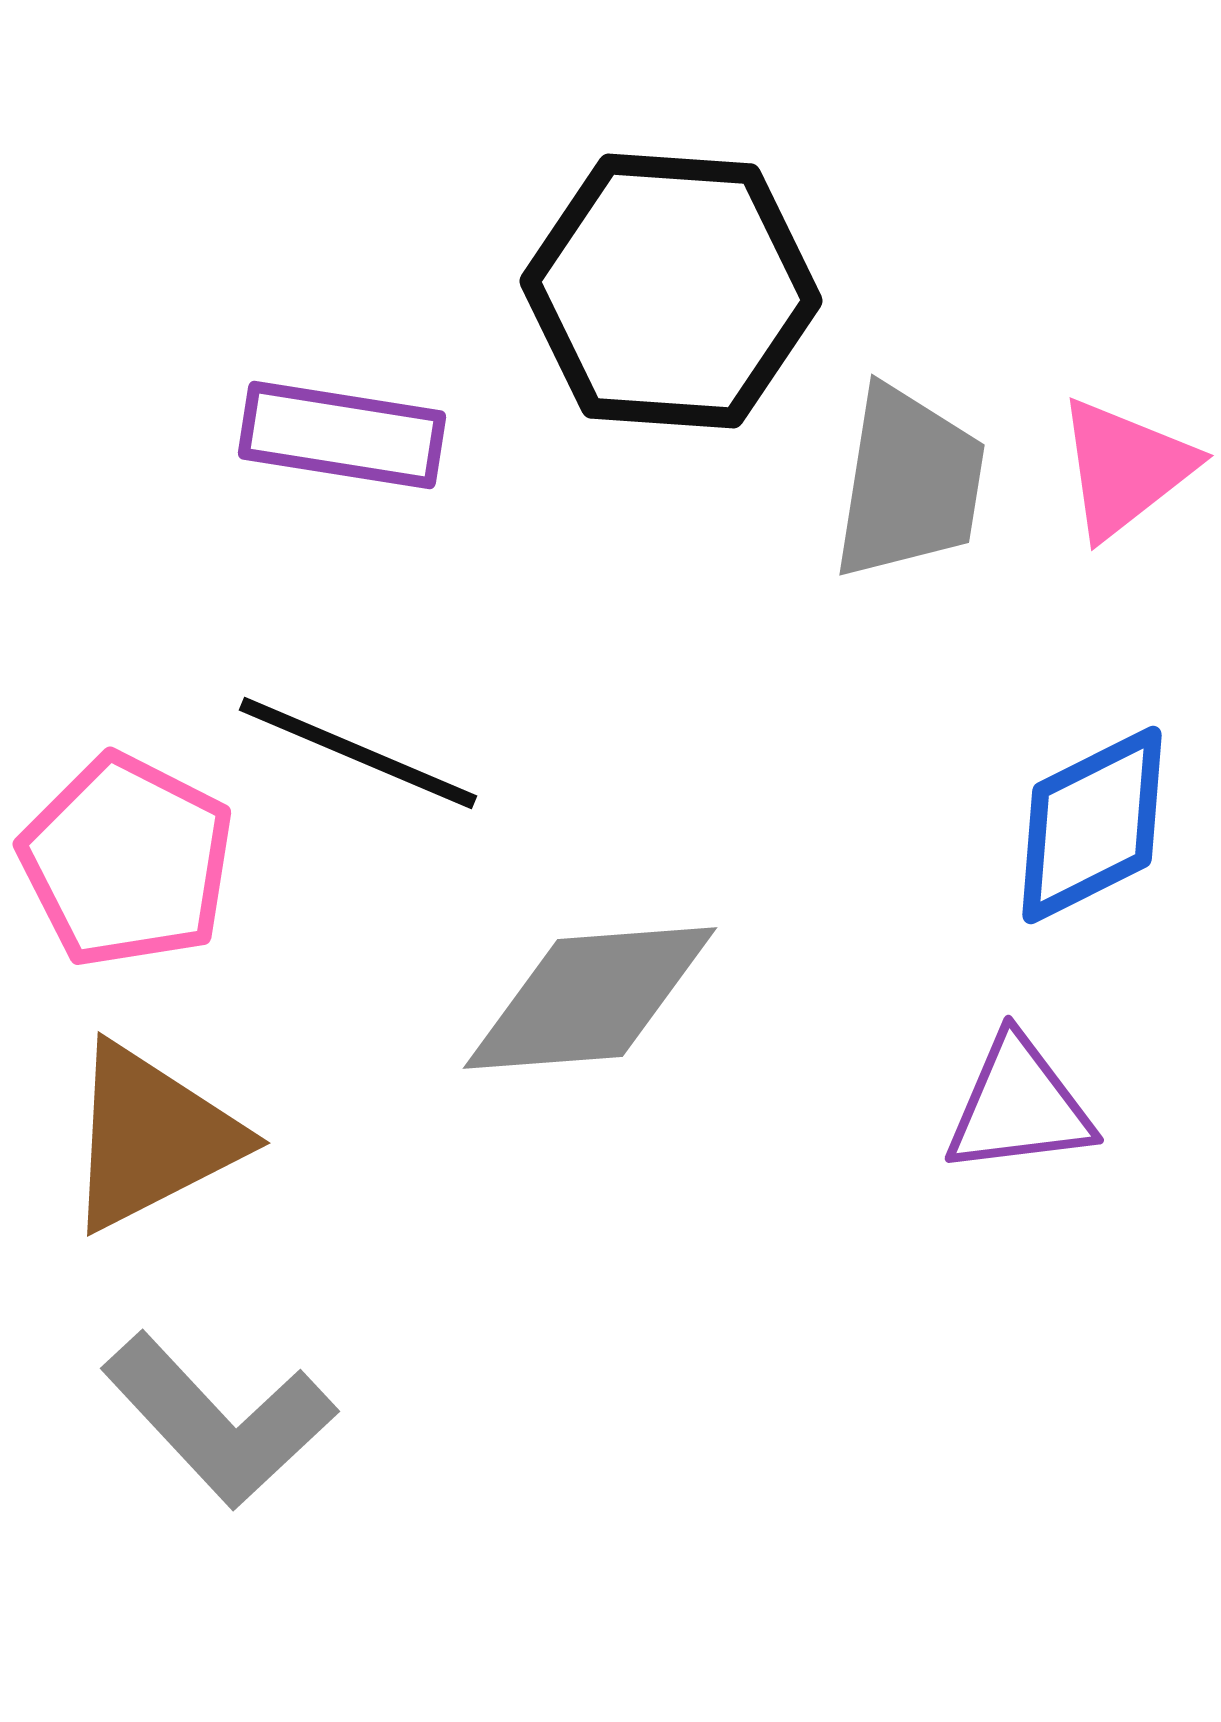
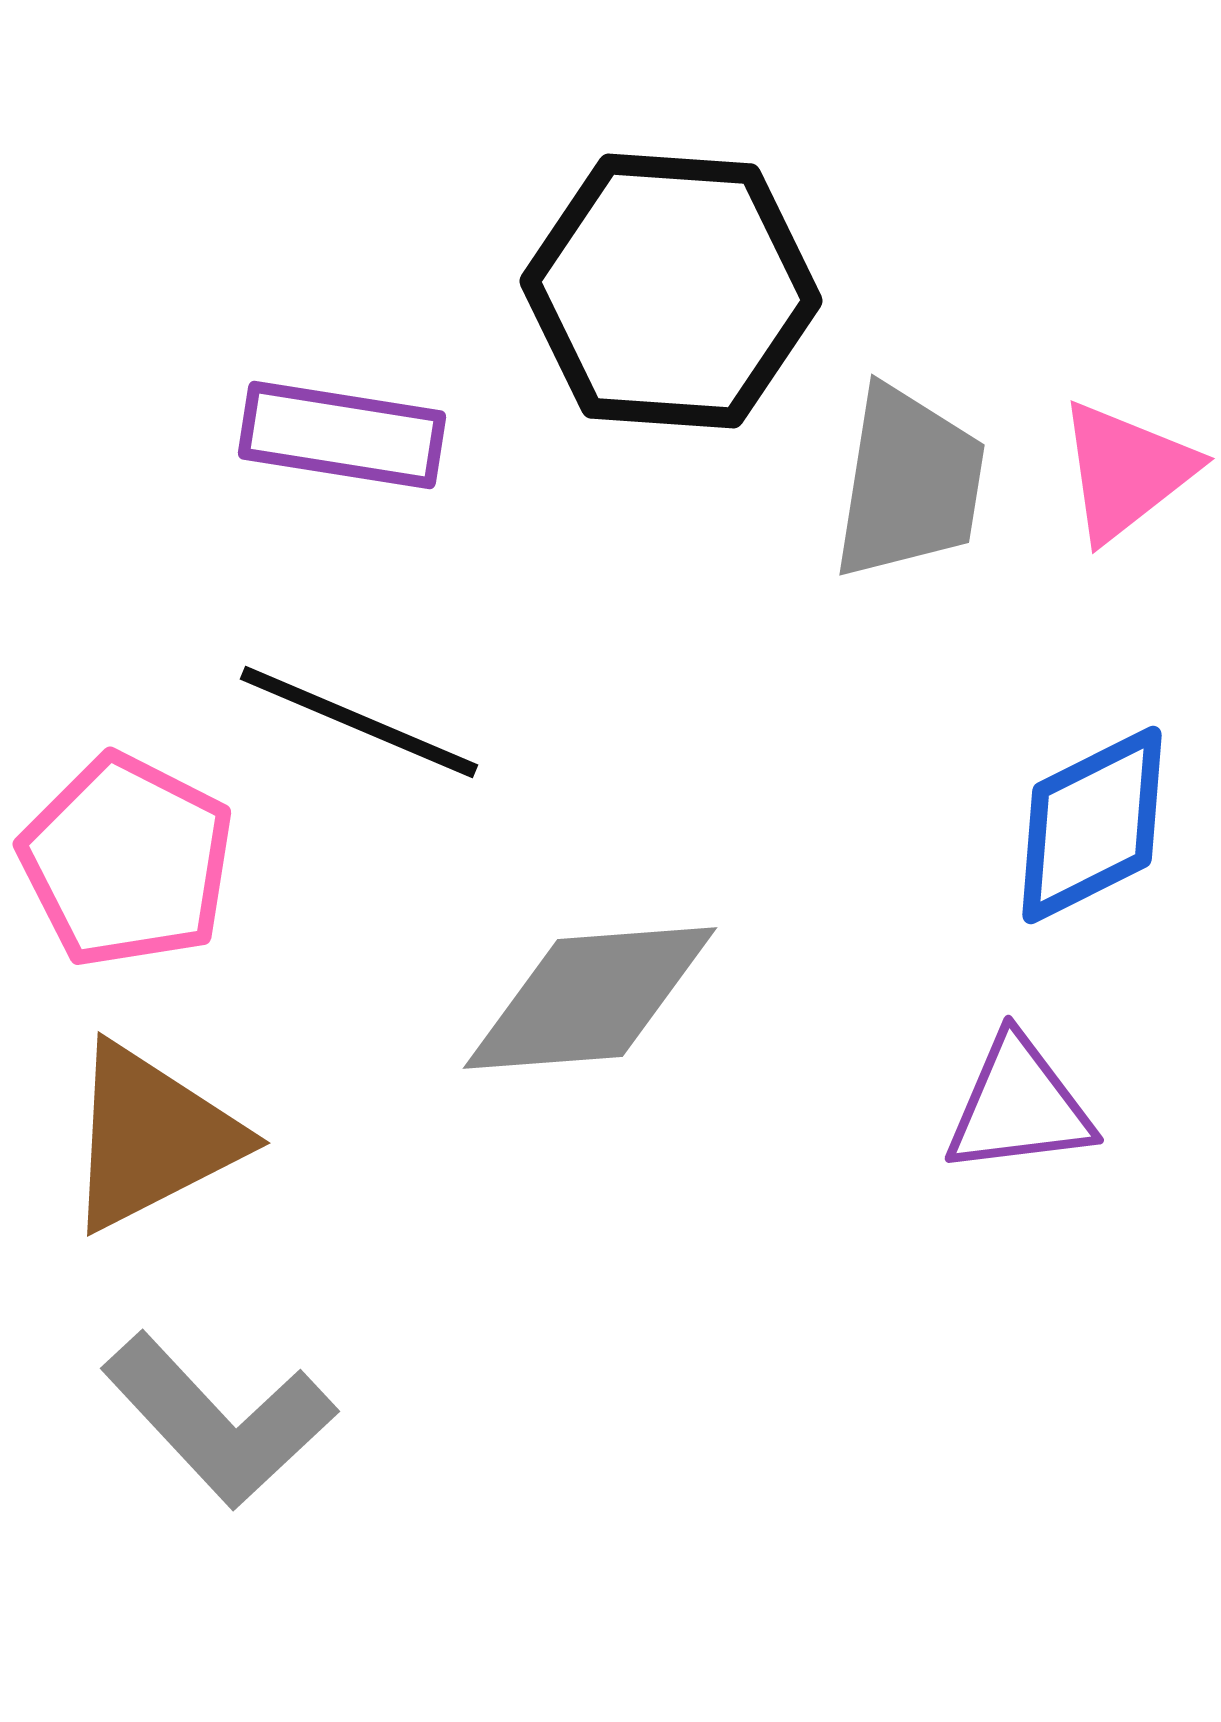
pink triangle: moved 1 px right, 3 px down
black line: moved 1 px right, 31 px up
